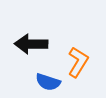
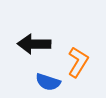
black arrow: moved 3 px right
